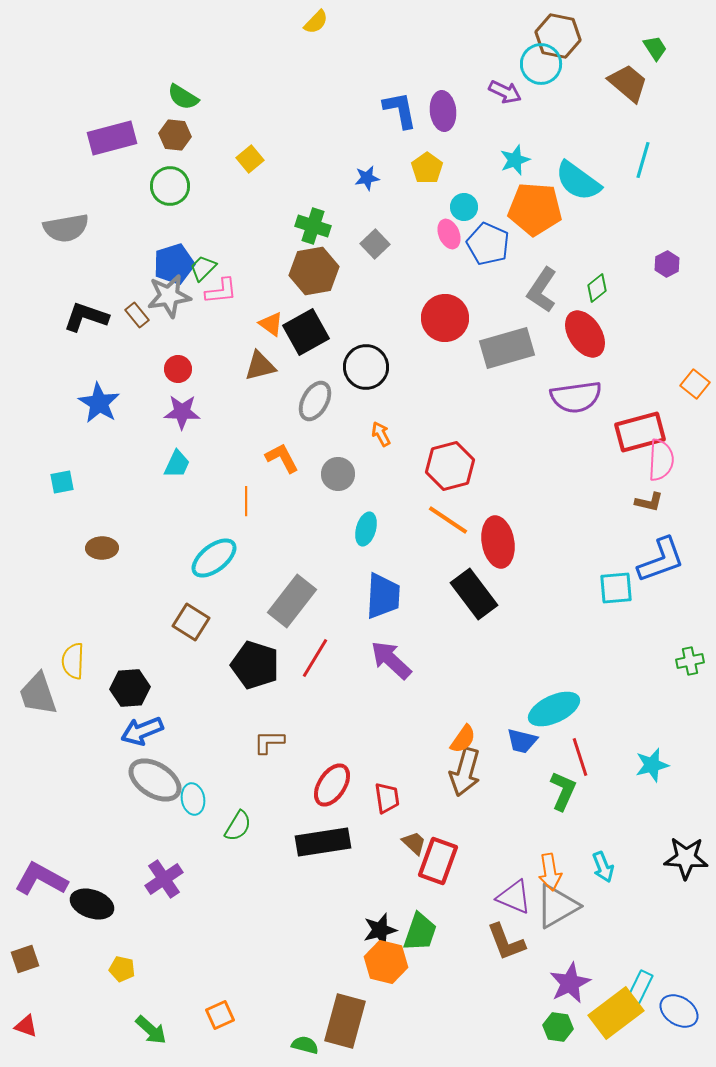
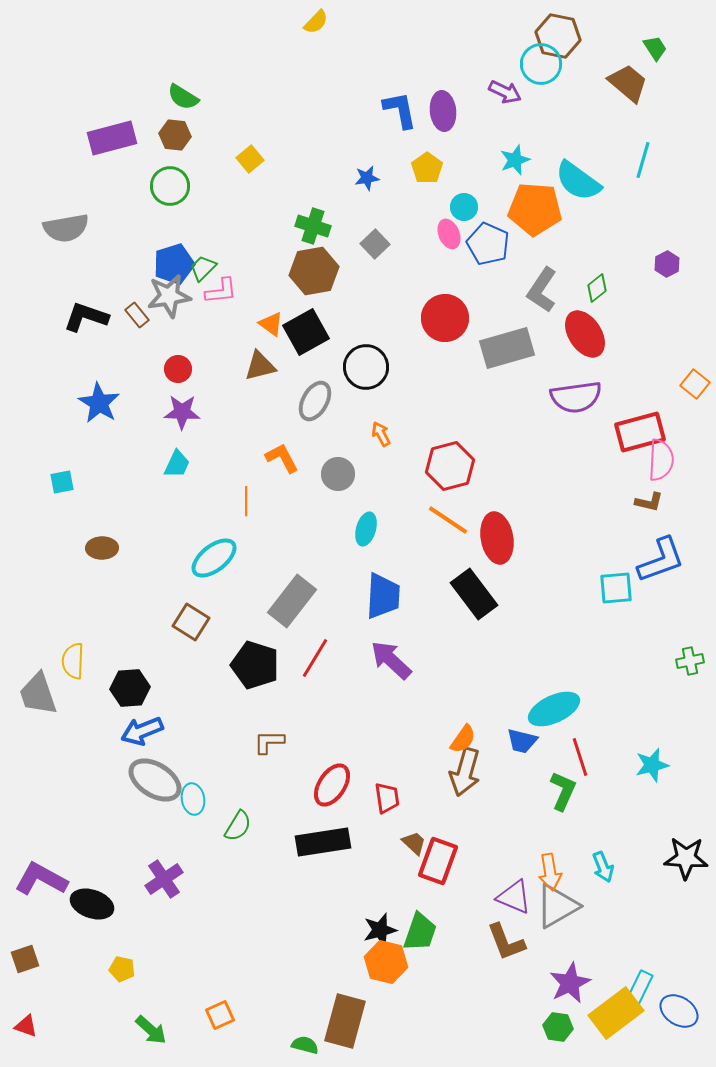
red ellipse at (498, 542): moved 1 px left, 4 px up
